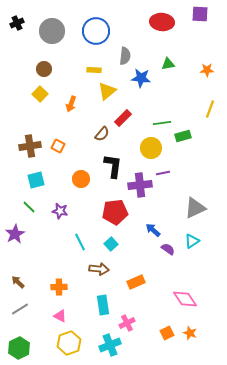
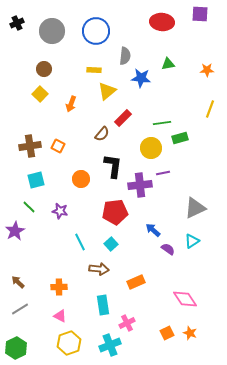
green rectangle at (183, 136): moved 3 px left, 2 px down
purple star at (15, 234): moved 3 px up
green hexagon at (19, 348): moved 3 px left
